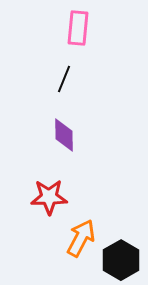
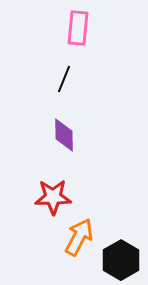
red star: moved 4 px right
orange arrow: moved 2 px left, 1 px up
